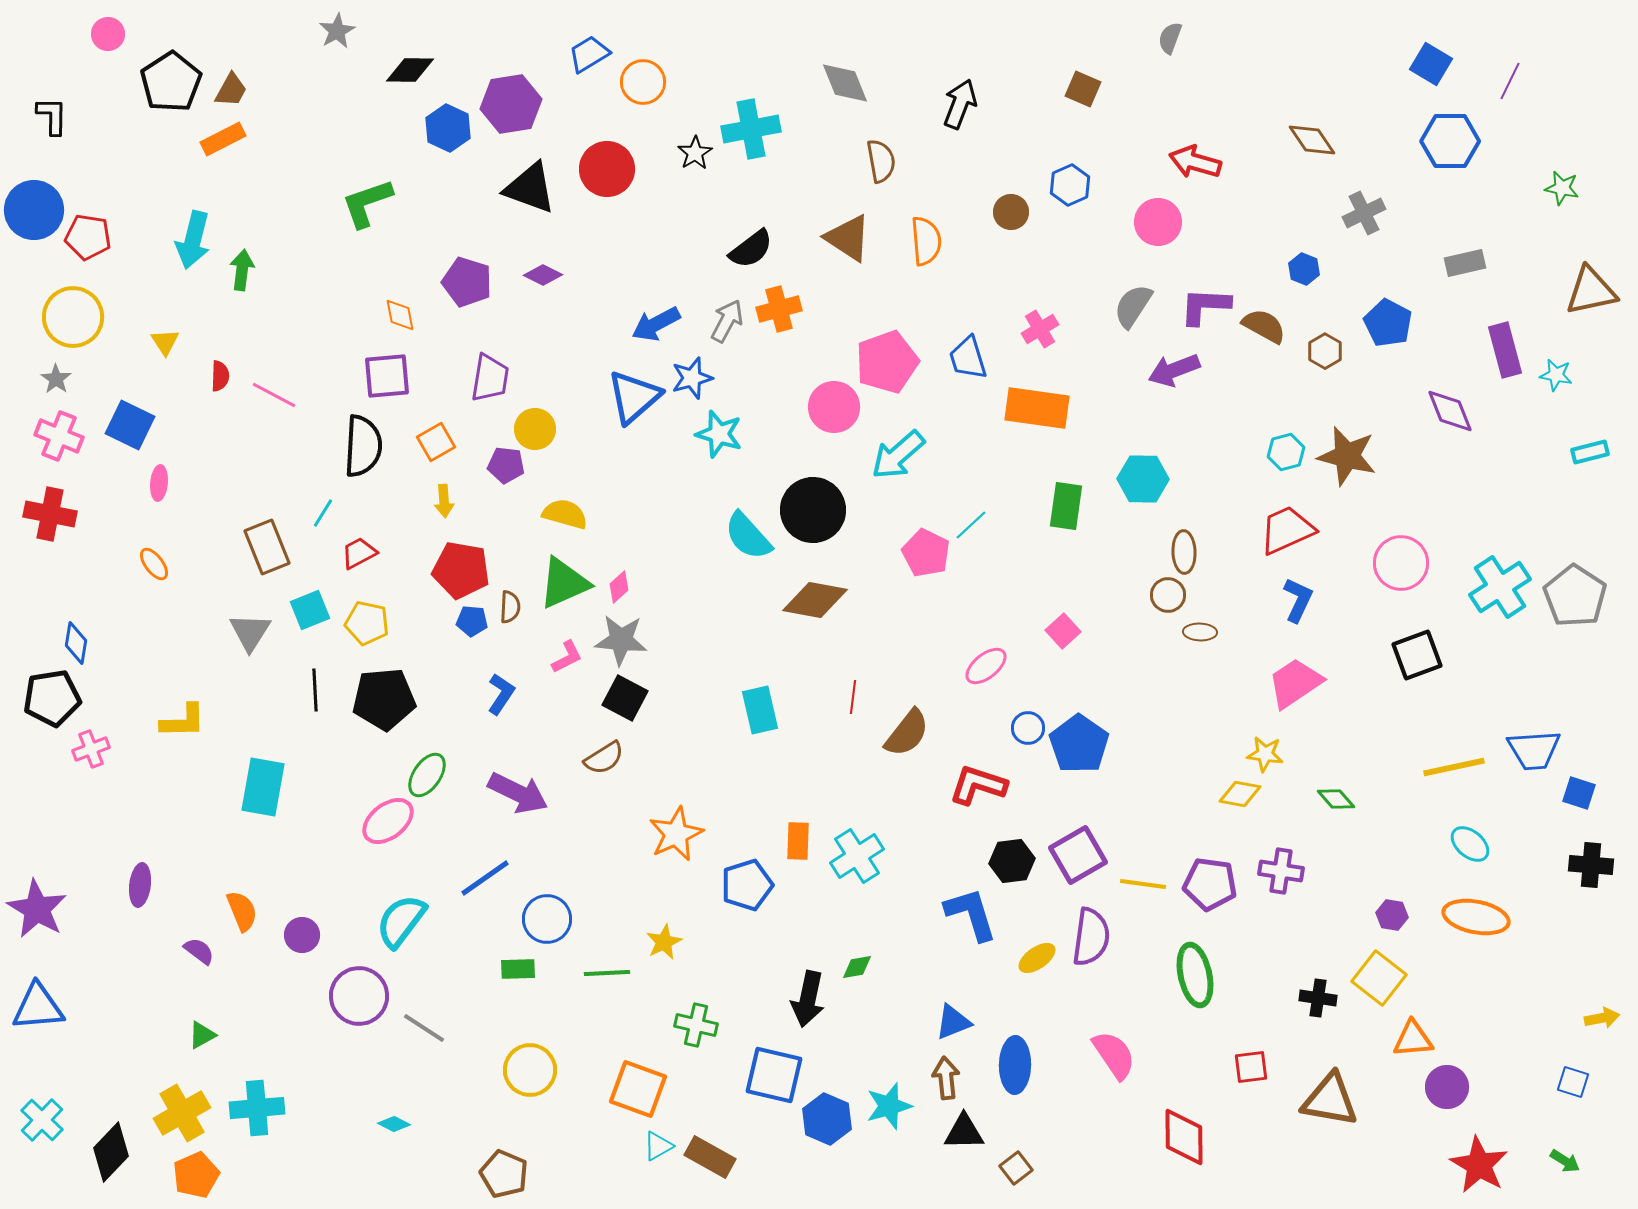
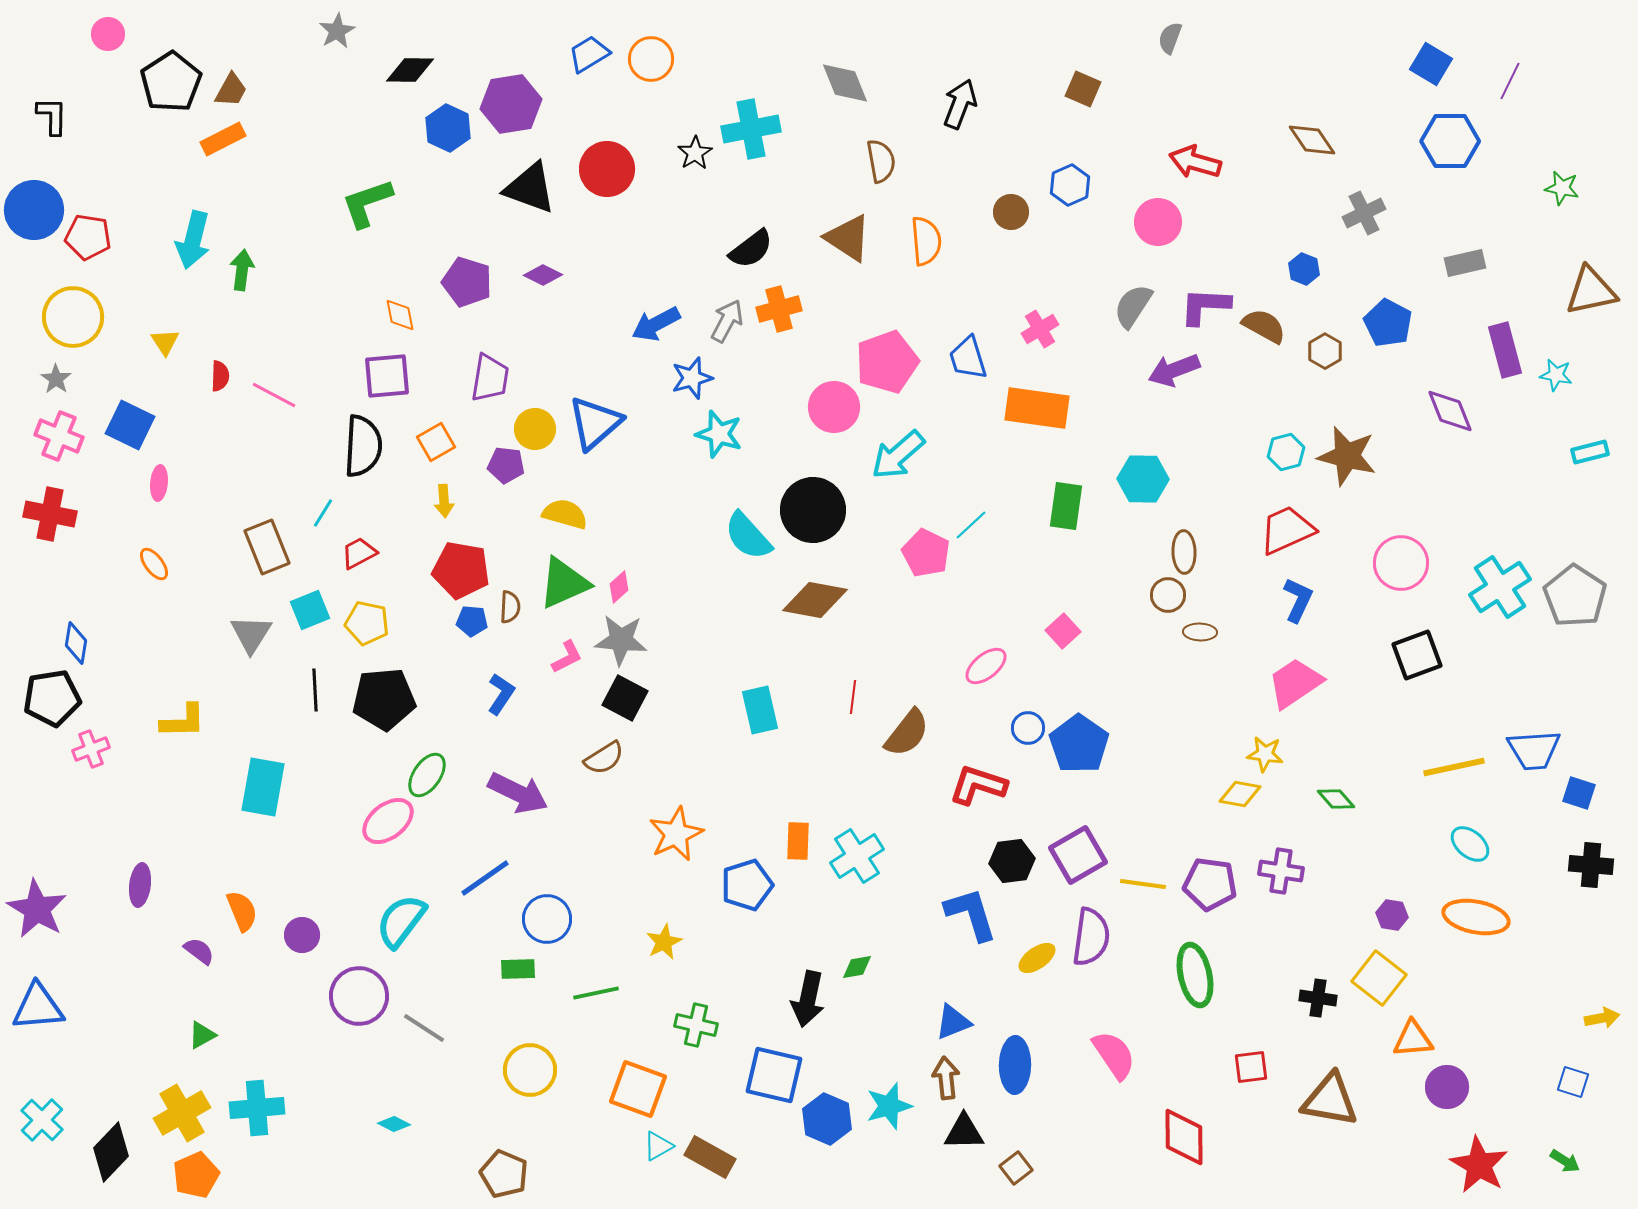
orange circle at (643, 82): moved 8 px right, 23 px up
blue triangle at (634, 397): moved 39 px left, 26 px down
gray triangle at (250, 632): moved 1 px right, 2 px down
green line at (607, 973): moved 11 px left, 20 px down; rotated 9 degrees counterclockwise
